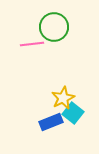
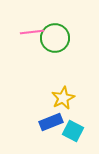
green circle: moved 1 px right, 11 px down
pink line: moved 12 px up
cyan square: moved 18 px down; rotated 10 degrees counterclockwise
